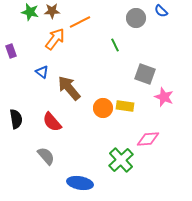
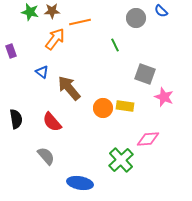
orange line: rotated 15 degrees clockwise
